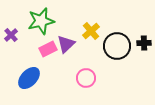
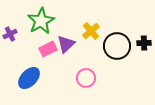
green star: rotated 16 degrees counterclockwise
purple cross: moved 1 px left, 1 px up; rotated 16 degrees clockwise
